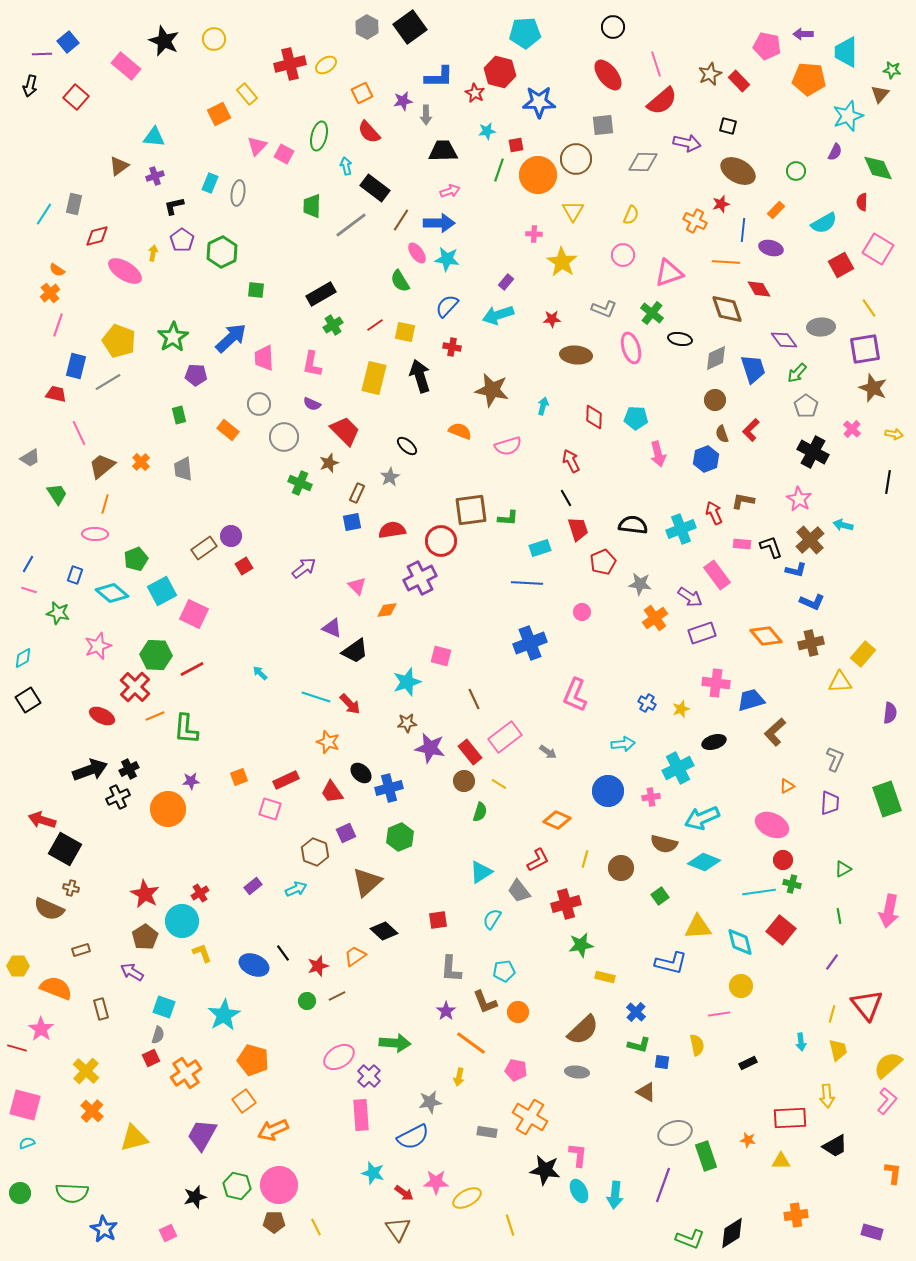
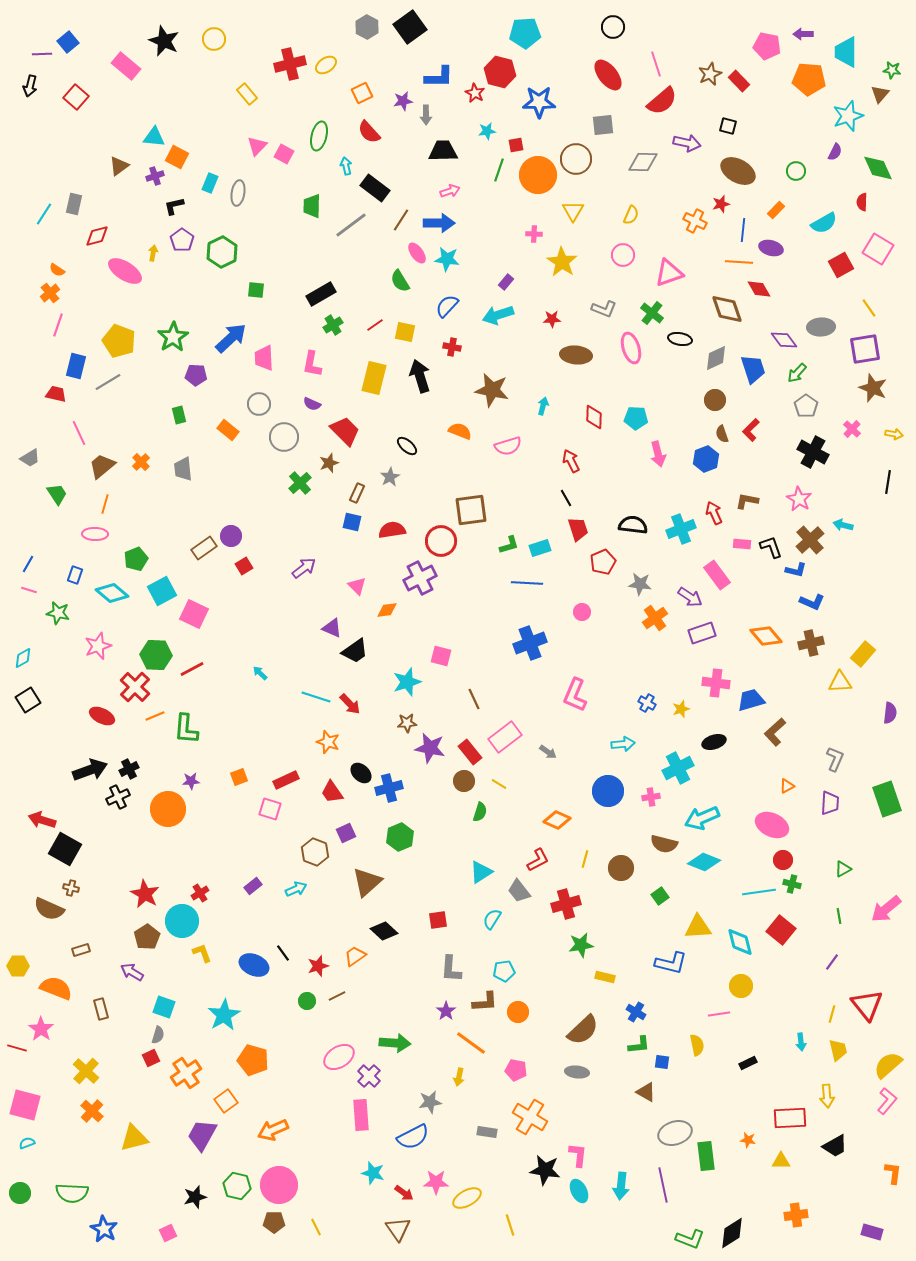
orange square at (219, 114): moved 42 px left, 43 px down; rotated 35 degrees counterclockwise
orange line at (726, 262): moved 13 px right
green cross at (300, 483): rotated 25 degrees clockwise
brown L-shape at (743, 501): moved 4 px right
green L-shape at (508, 518): moved 1 px right, 27 px down; rotated 20 degrees counterclockwise
blue square at (352, 522): rotated 24 degrees clockwise
pink arrow at (889, 911): moved 3 px left, 2 px up; rotated 40 degrees clockwise
brown pentagon at (145, 937): moved 2 px right
brown L-shape at (485, 1002): rotated 72 degrees counterclockwise
blue cross at (636, 1012): rotated 12 degrees counterclockwise
green L-shape at (639, 1045): rotated 20 degrees counterclockwise
orange square at (244, 1101): moved 18 px left
green rectangle at (706, 1156): rotated 12 degrees clockwise
purple line at (663, 1185): rotated 32 degrees counterclockwise
cyan arrow at (615, 1195): moved 6 px right, 9 px up
